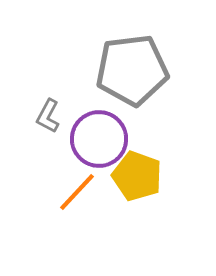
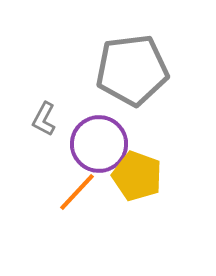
gray L-shape: moved 4 px left, 3 px down
purple circle: moved 5 px down
